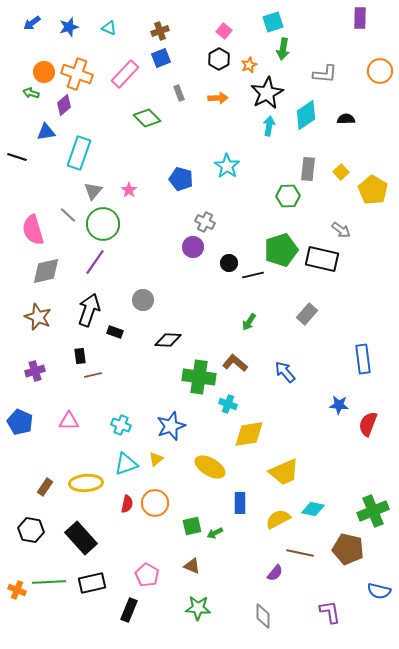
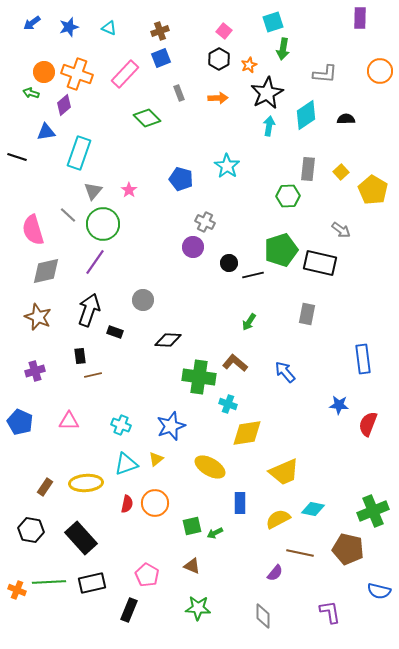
black rectangle at (322, 259): moved 2 px left, 4 px down
gray rectangle at (307, 314): rotated 30 degrees counterclockwise
yellow diamond at (249, 434): moved 2 px left, 1 px up
